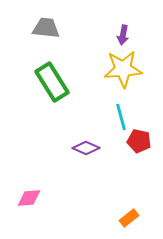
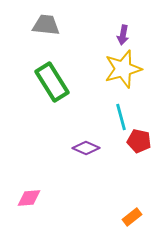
gray trapezoid: moved 3 px up
yellow star: rotated 12 degrees counterclockwise
orange rectangle: moved 3 px right, 1 px up
